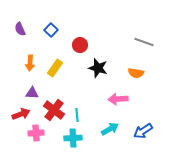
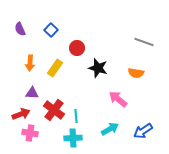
red circle: moved 3 px left, 3 px down
pink arrow: rotated 42 degrees clockwise
cyan line: moved 1 px left, 1 px down
pink cross: moved 6 px left; rotated 14 degrees clockwise
